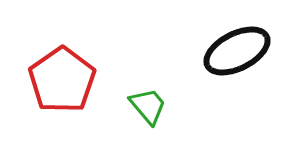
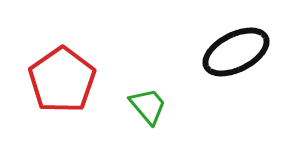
black ellipse: moved 1 px left, 1 px down
